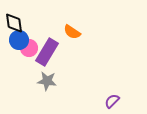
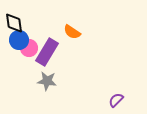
purple semicircle: moved 4 px right, 1 px up
